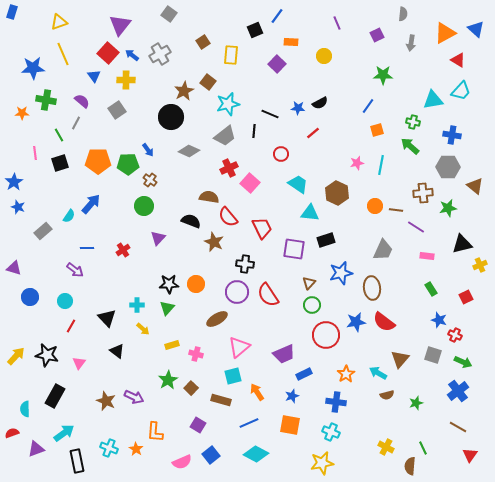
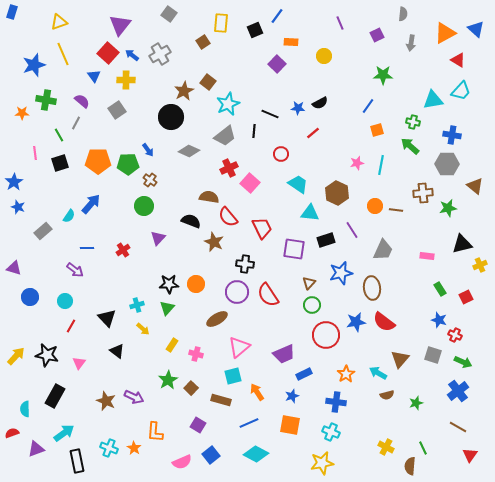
purple line at (337, 23): moved 3 px right
yellow rectangle at (231, 55): moved 10 px left, 32 px up
blue star at (33, 68): moved 1 px right, 3 px up; rotated 15 degrees counterclockwise
cyan star at (228, 104): rotated 10 degrees counterclockwise
gray hexagon at (448, 167): moved 1 px left, 3 px up
purple line at (416, 227): moved 64 px left, 3 px down; rotated 24 degrees clockwise
green rectangle at (431, 289): moved 9 px right
cyan cross at (137, 305): rotated 16 degrees counterclockwise
yellow rectangle at (172, 345): rotated 40 degrees counterclockwise
orange star at (136, 449): moved 2 px left, 1 px up
